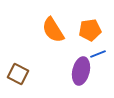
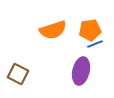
orange semicircle: rotated 76 degrees counterclockwise
blue line: moved 3 px left, 10 px up
